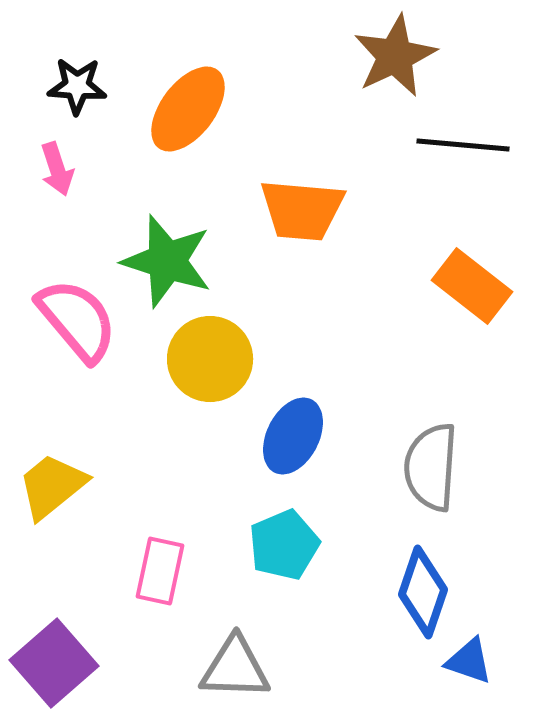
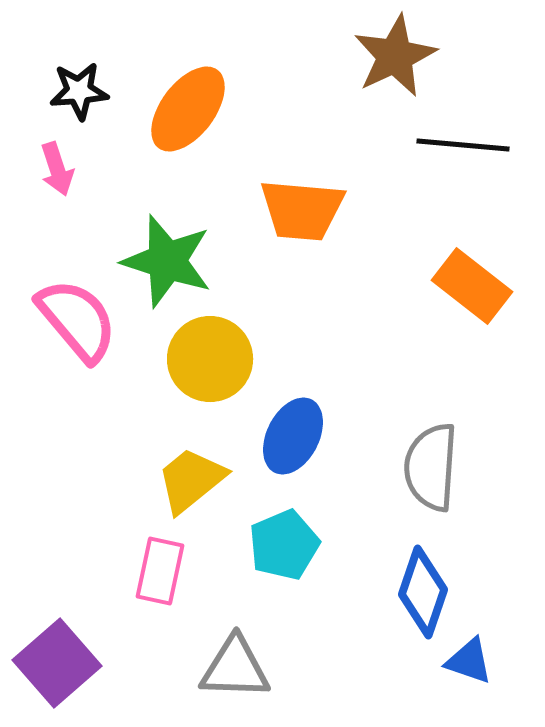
black star: moved 2 px right, 5 px down; rotated 8 degrees counterclockwise
yellow trapezoid: moved 139 px right, 6 px up
purple square: moved 3 px right
